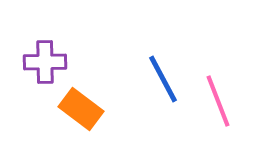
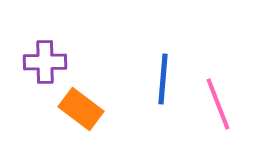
blue line: rotated 33 degrees clockwise
pink line: moved 3 px down
